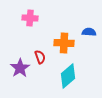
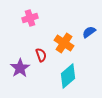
pink cross: rotated 21 degrees counterclockwise
blue semicircle: rotated 40 degrees counterclockwise
orange cross: rotated 30 degrees clockwise
red semicircle: moved 1 px right, 2 px up
